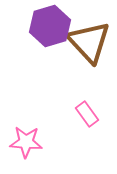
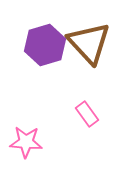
purple hexagon: moved 5 px left, 19 px down
brown triangle: moved 1 px down
